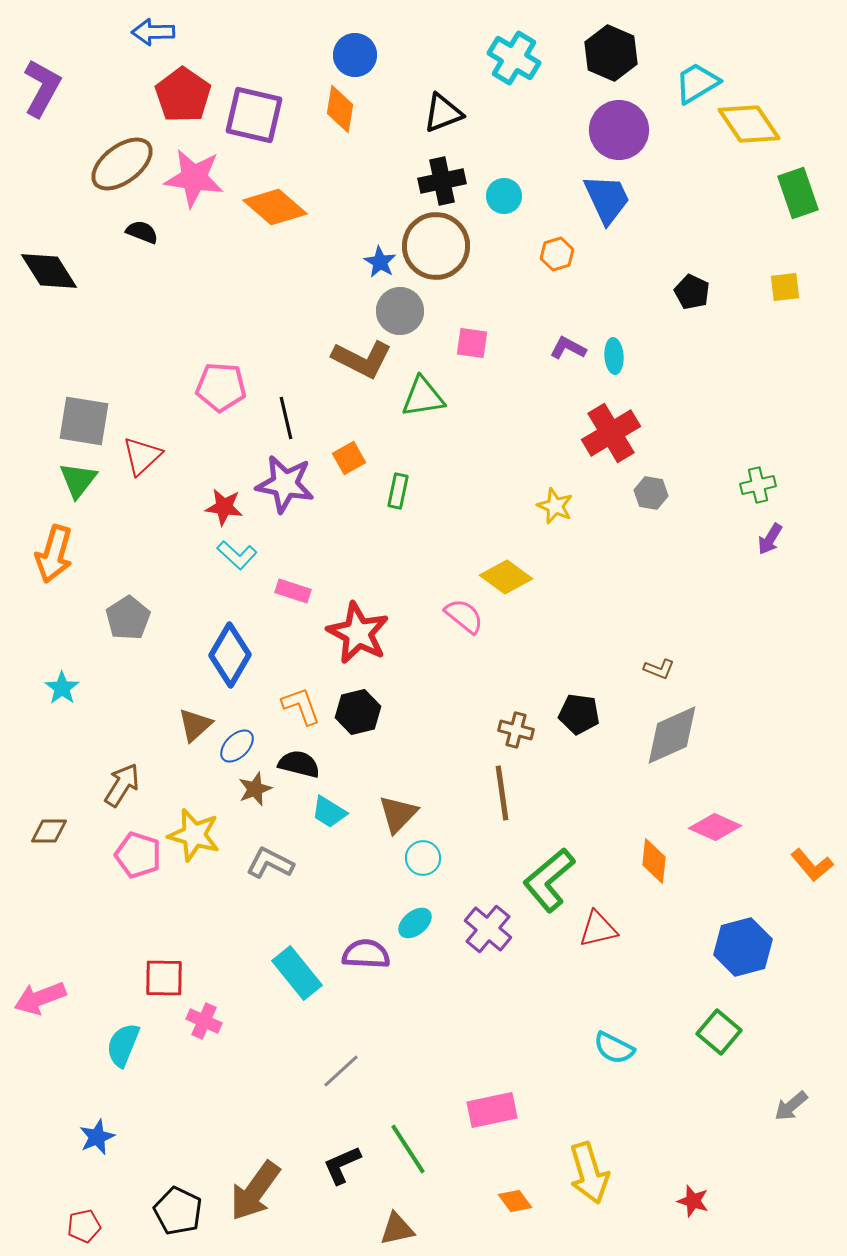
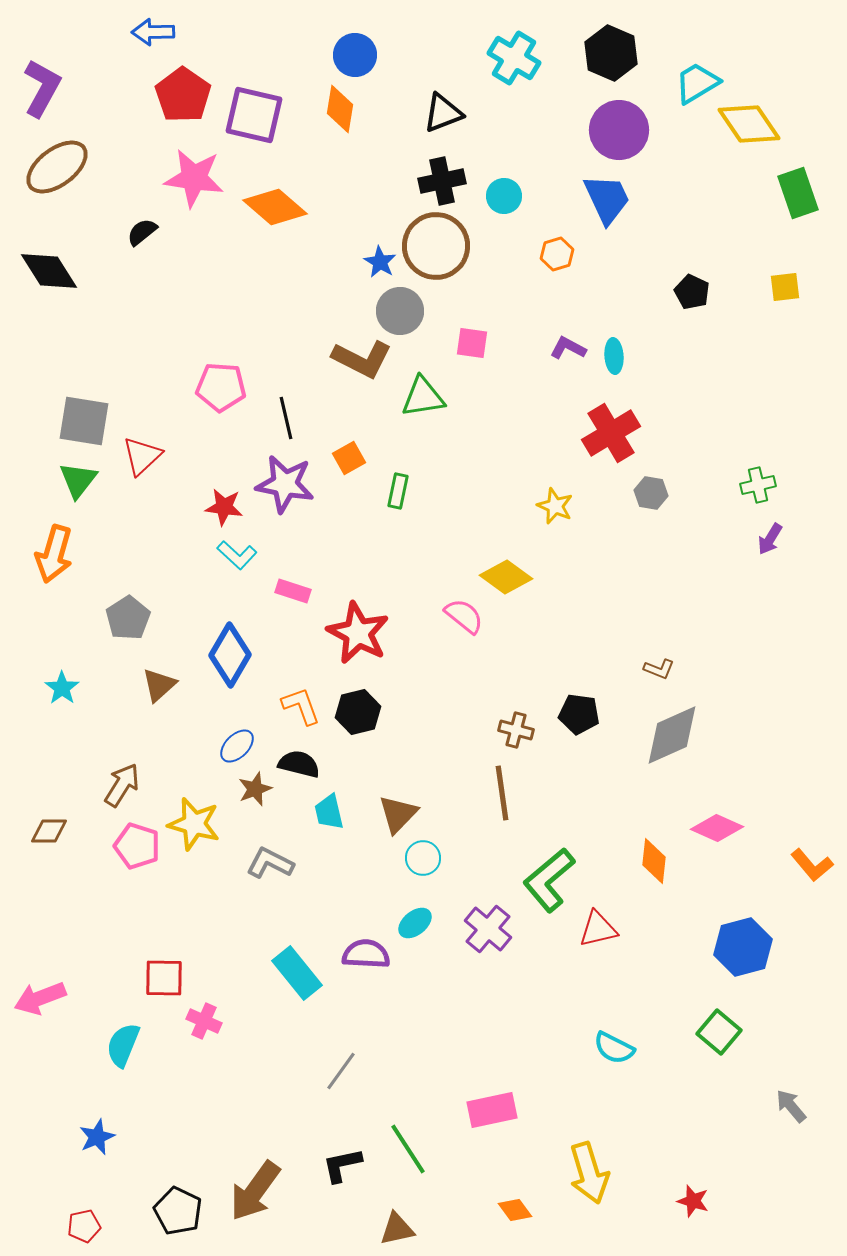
brown ellipse at (122, 164): moved 65 px left, 3 px down
black semicircle at (142, 232): rotated 60 degrees counterclockwise
brown triangle at (195, 725): moved 36 px left, 40 px up
cyan trapezoid at (329, 812): rotated 45 degrees clockwise
pink diamond at (715, 827): moved 2 px right, 1 px down
yellow star at (194, 835): moved 11 px up
pink pentagon at (138, 855): moved 1 px left, 9 px up
gray line at (341, 1071): rotated 12 degrees counterclockwise
gray arrow at (791, 1106): rotated 90 degrees clockwise
black L-shape at (342, 1165): rotated 12 degrees clockwise
orange diamond at (515, 1201): moved 9 px down
